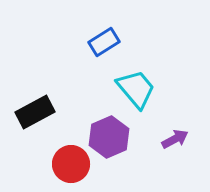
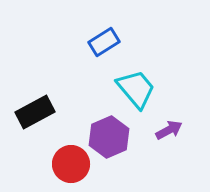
purple arrow: moved 6 px left, 9 px up
